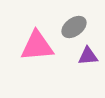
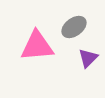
purple triangle: moved 2 px down; rotated 40 degrees counterclockwise
